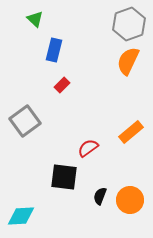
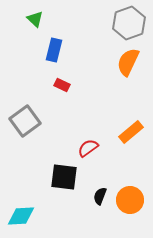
gray hexagon: moved 1 px up
orange semicircle: moved 1 px down
red rectangle: rotated 70 degrees clockwise
